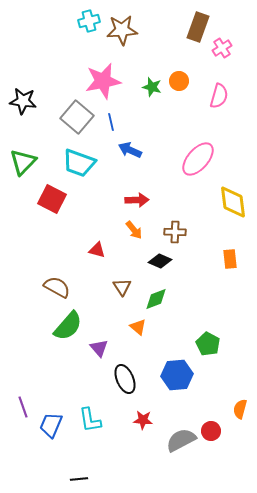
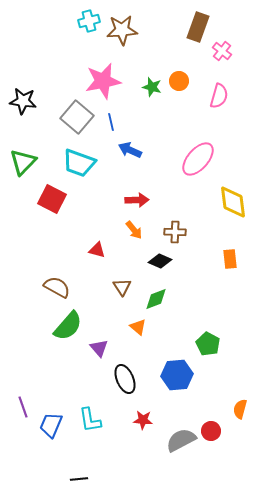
pink cross: moved 3 px down; rotated 18 degrees counterclockwise
